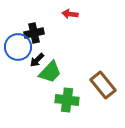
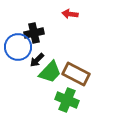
brown rectangle: moved 27 px left, 11 px up; rotated 24 degrees counterclockwise
green cross: rotated 15 degrees clockwise
